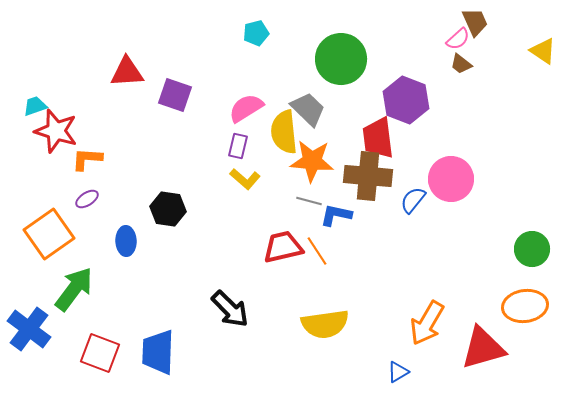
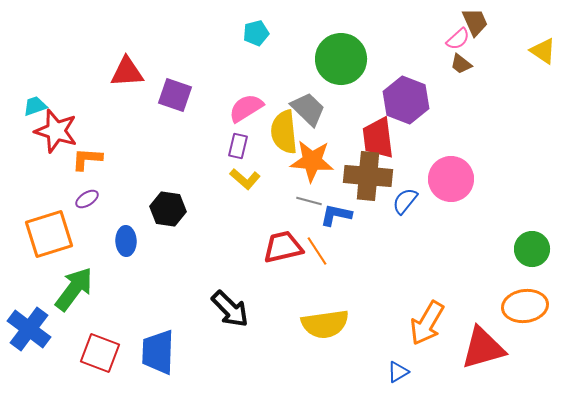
blue semicircle at (413, 200): moved 8 px left, 1 px down
orange square at (49, 234): rotated 18 degrees clockwise
